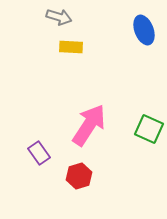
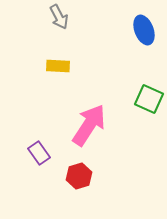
gray arrow: rotated 45 degrees clockwise
yellow rectangle: moved 13 px left, 19 px down
green square: moved 30 px up
